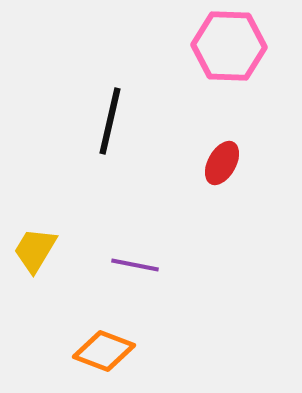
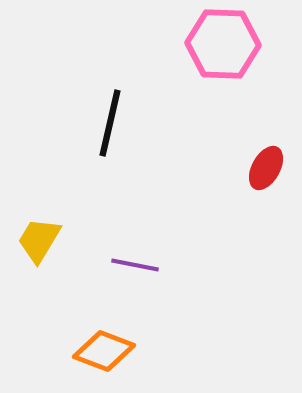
pink hexagon: moved 6 px left, 2 px up
black line: moved 2 px down
red ellipse: moved 44 px right, 5 px down
yellow trapezoid: moved 4 px right, 10 px up
